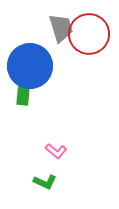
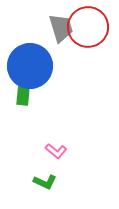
red circle: moved 1 px left, 7 px up
